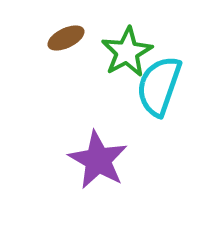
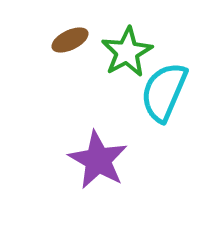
brown ellipse: moved 4 px right, 2 px down
cyan semicircle: moved 5 px right, 6 px down; rotated 4 degrees clockwise
